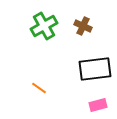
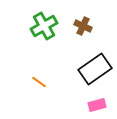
black rectangle: rotated 28 degrees counterclockwise
orange line: moved 6 px up
pink rectangle: moved 1 px left
